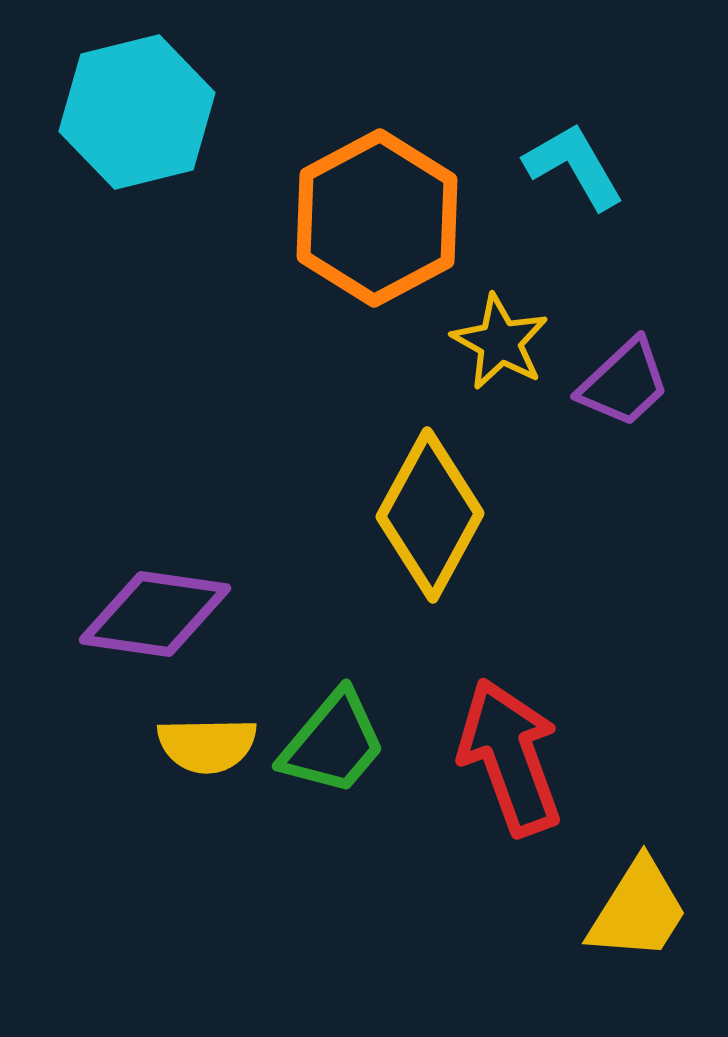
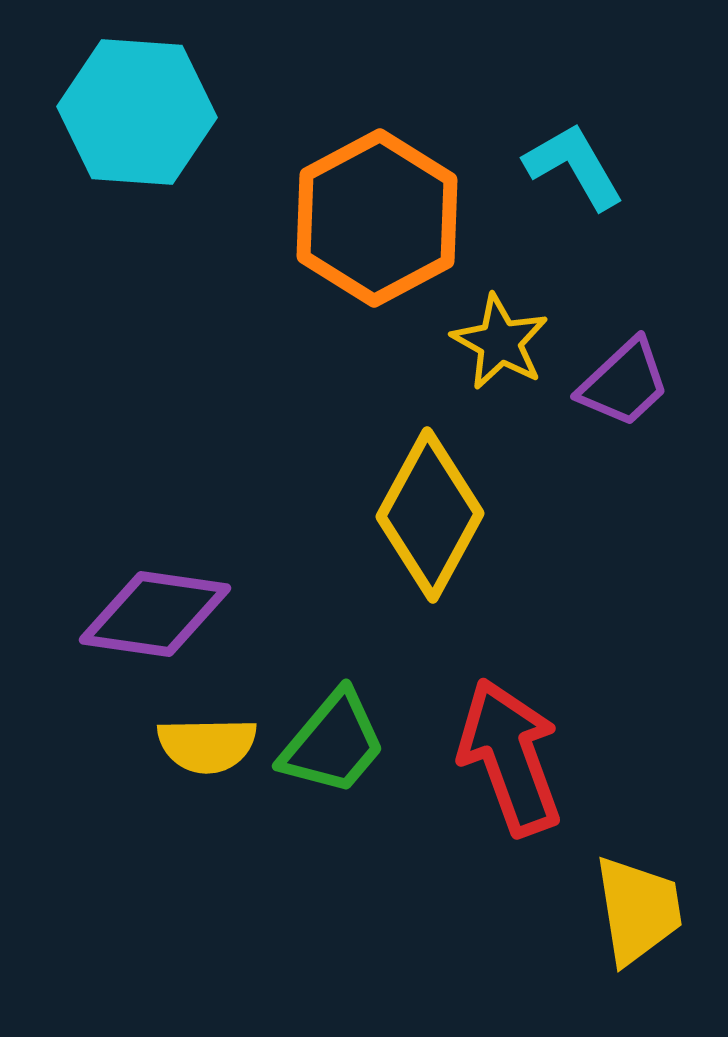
cyan hexagon: rotated 18 degrees clockwise
yellow trapezoid: rotated 41 degrees counterclockwise
